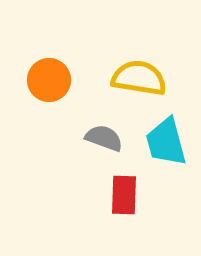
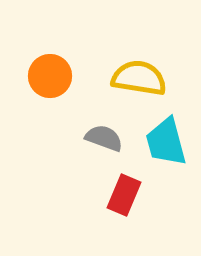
orange circle: moved 1 px right, 4 px up
red rectangle: rotated 21 degrees clockwise
